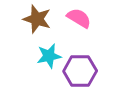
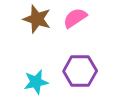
pink semicircle: moved 4 px left; rotated 65 degrees counterclockwise
cyan star: moved 13 px left, 26 px down
